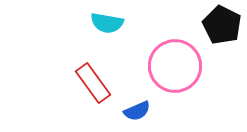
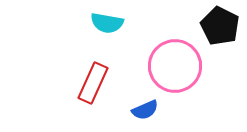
black pentagon: moved 2 px left, 1 px down
red rectangle: rotated 60 degrees clockwise
blue semicircle: moved 8 px right, 1 px up
